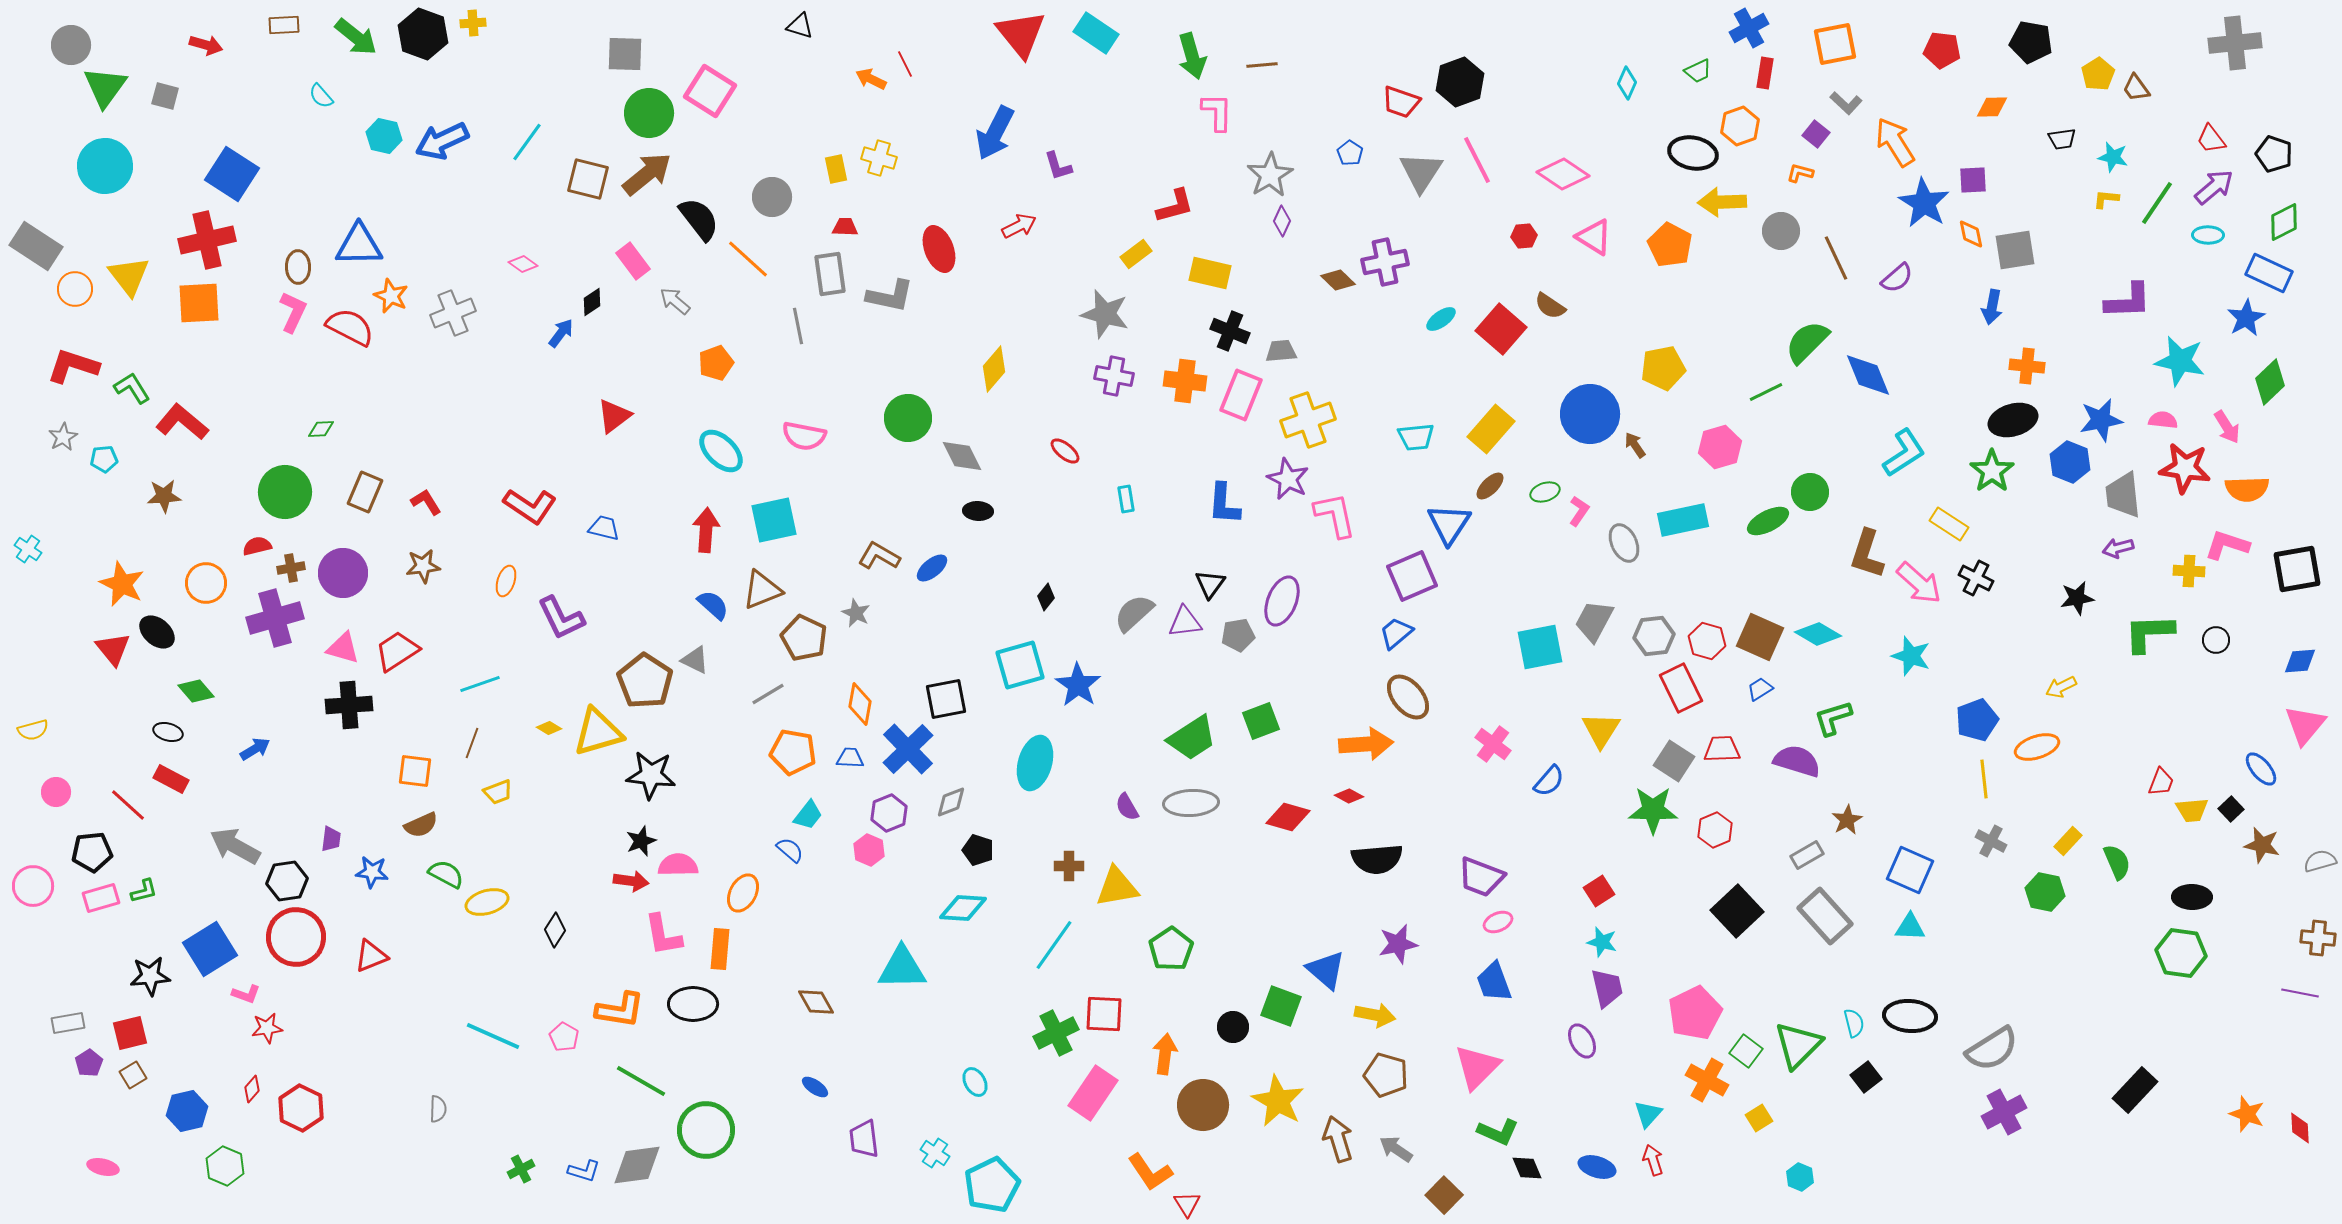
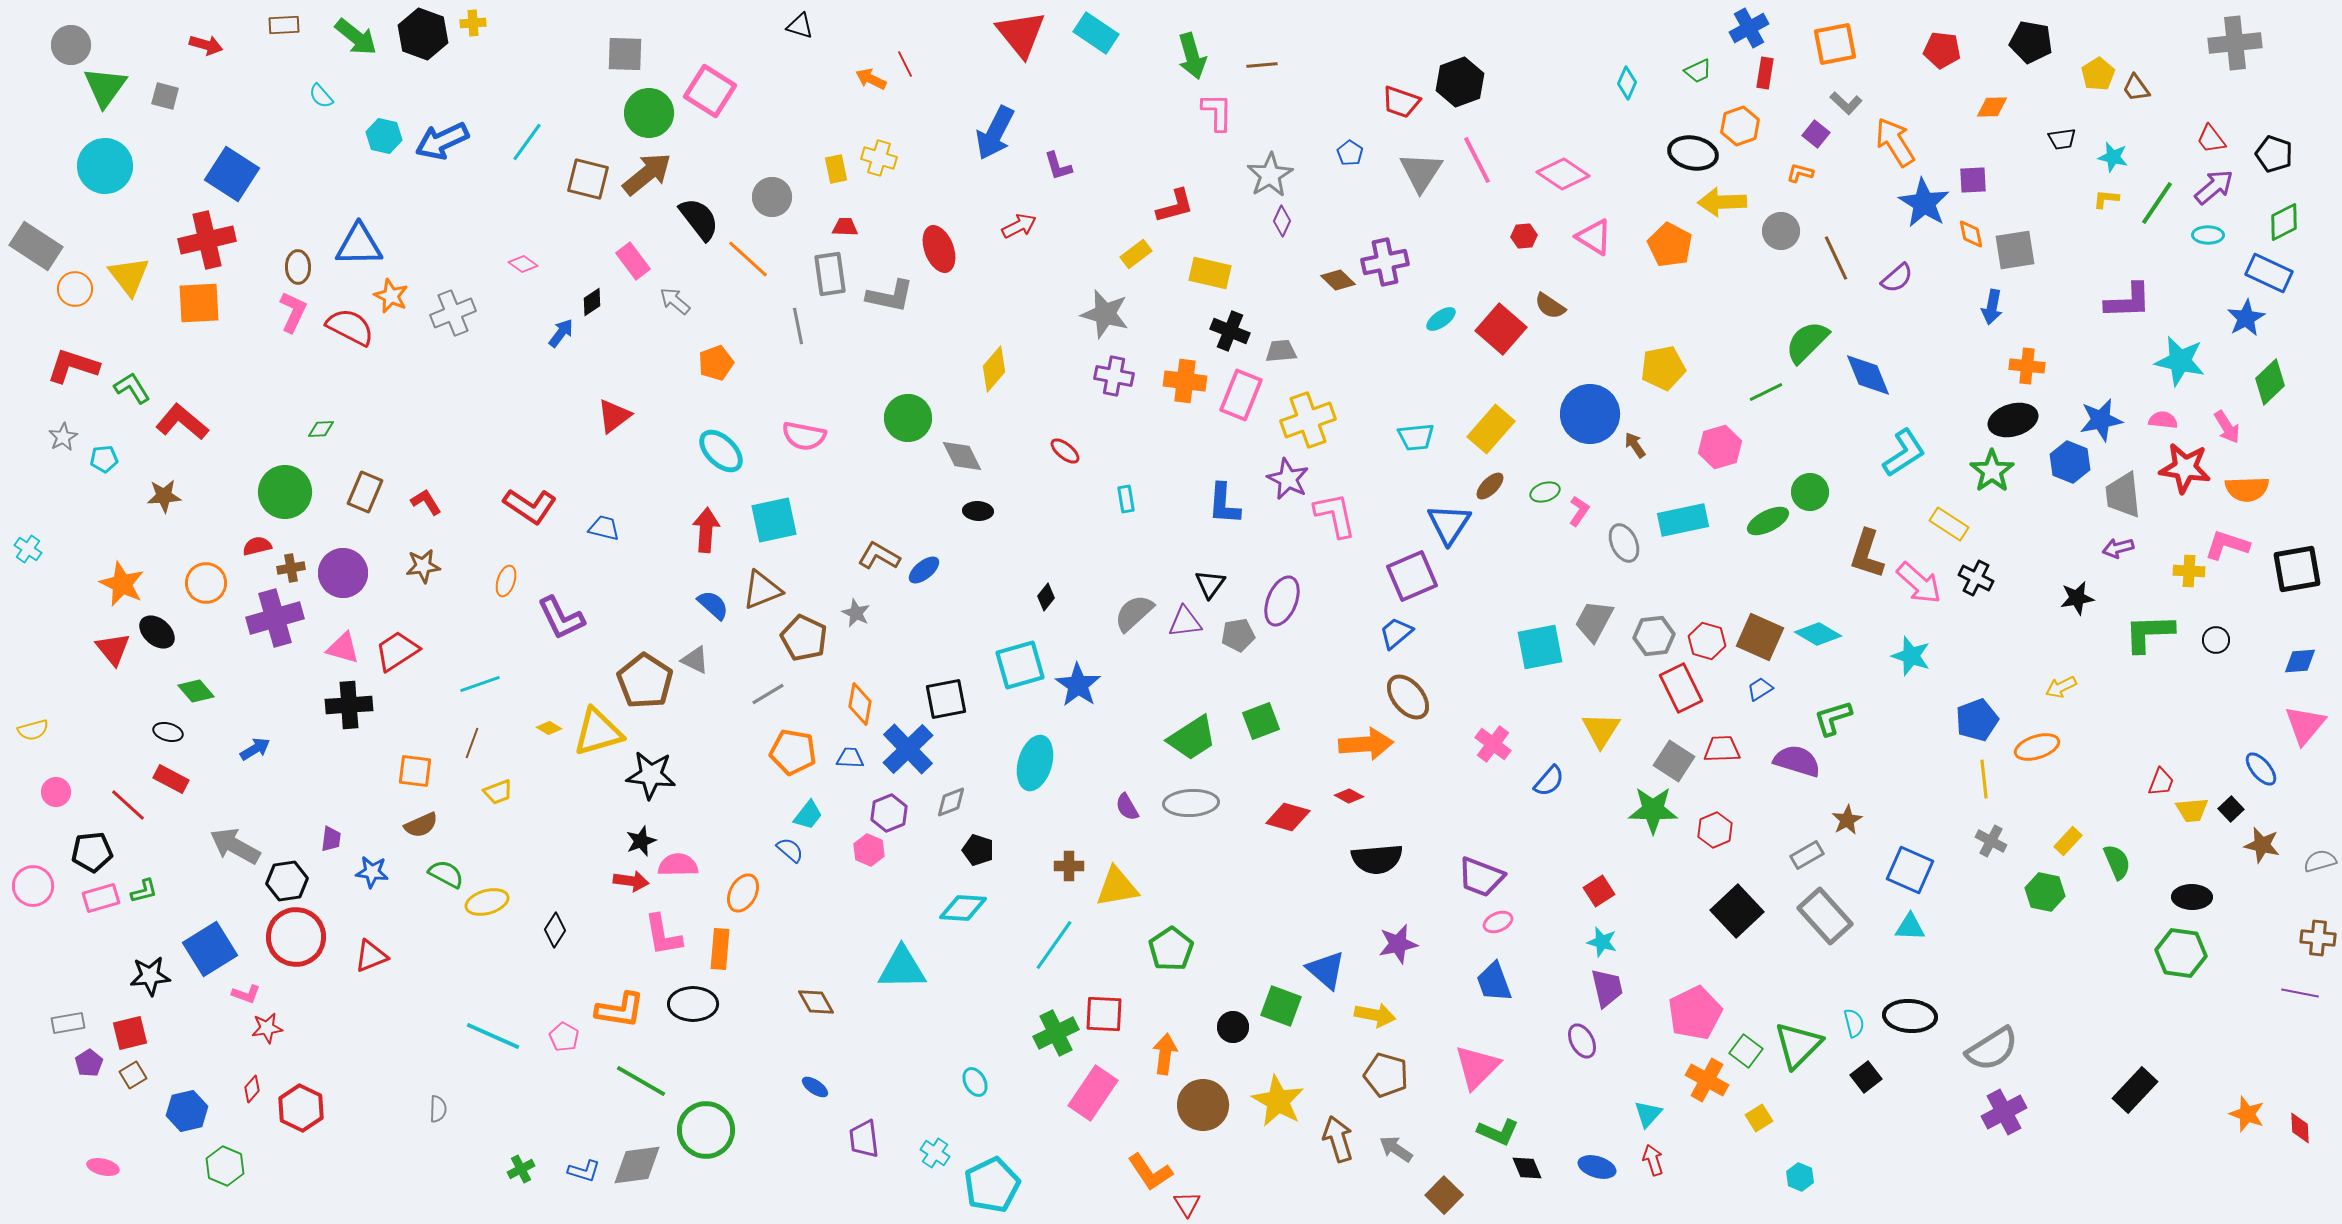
blue ellipse at (932, 568): moved 8 px left, 2 px down
